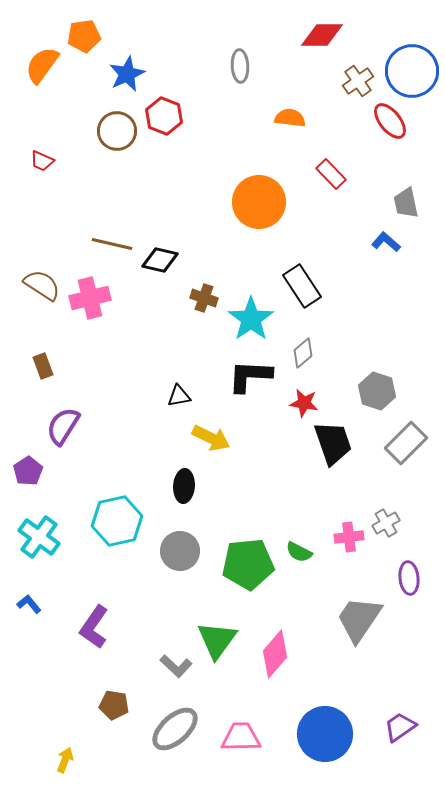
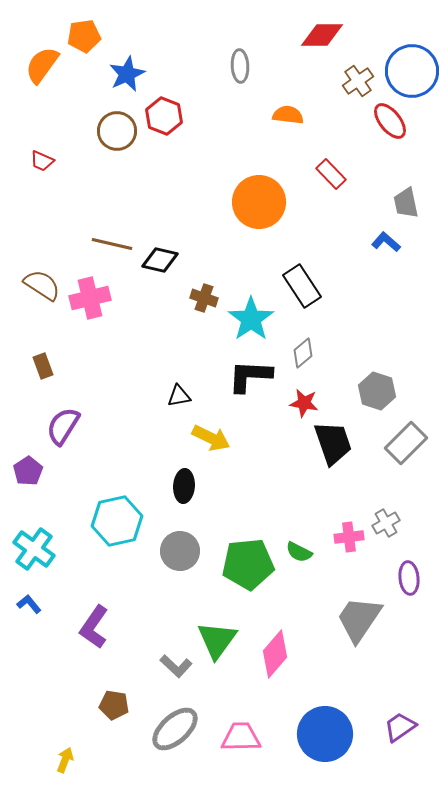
orange semicircle at (290, 118): moved 2 px left, 3 px up
cyan cross at (39, 537): moved 5 px left, 12 px down
